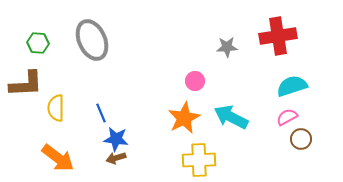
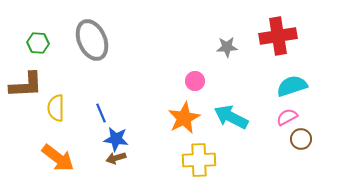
brown L-shape: moved 1 px down
